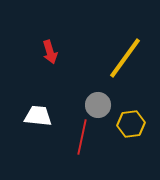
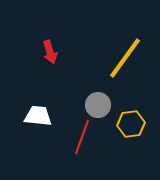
red line: rotated 8 degrees clockwise
